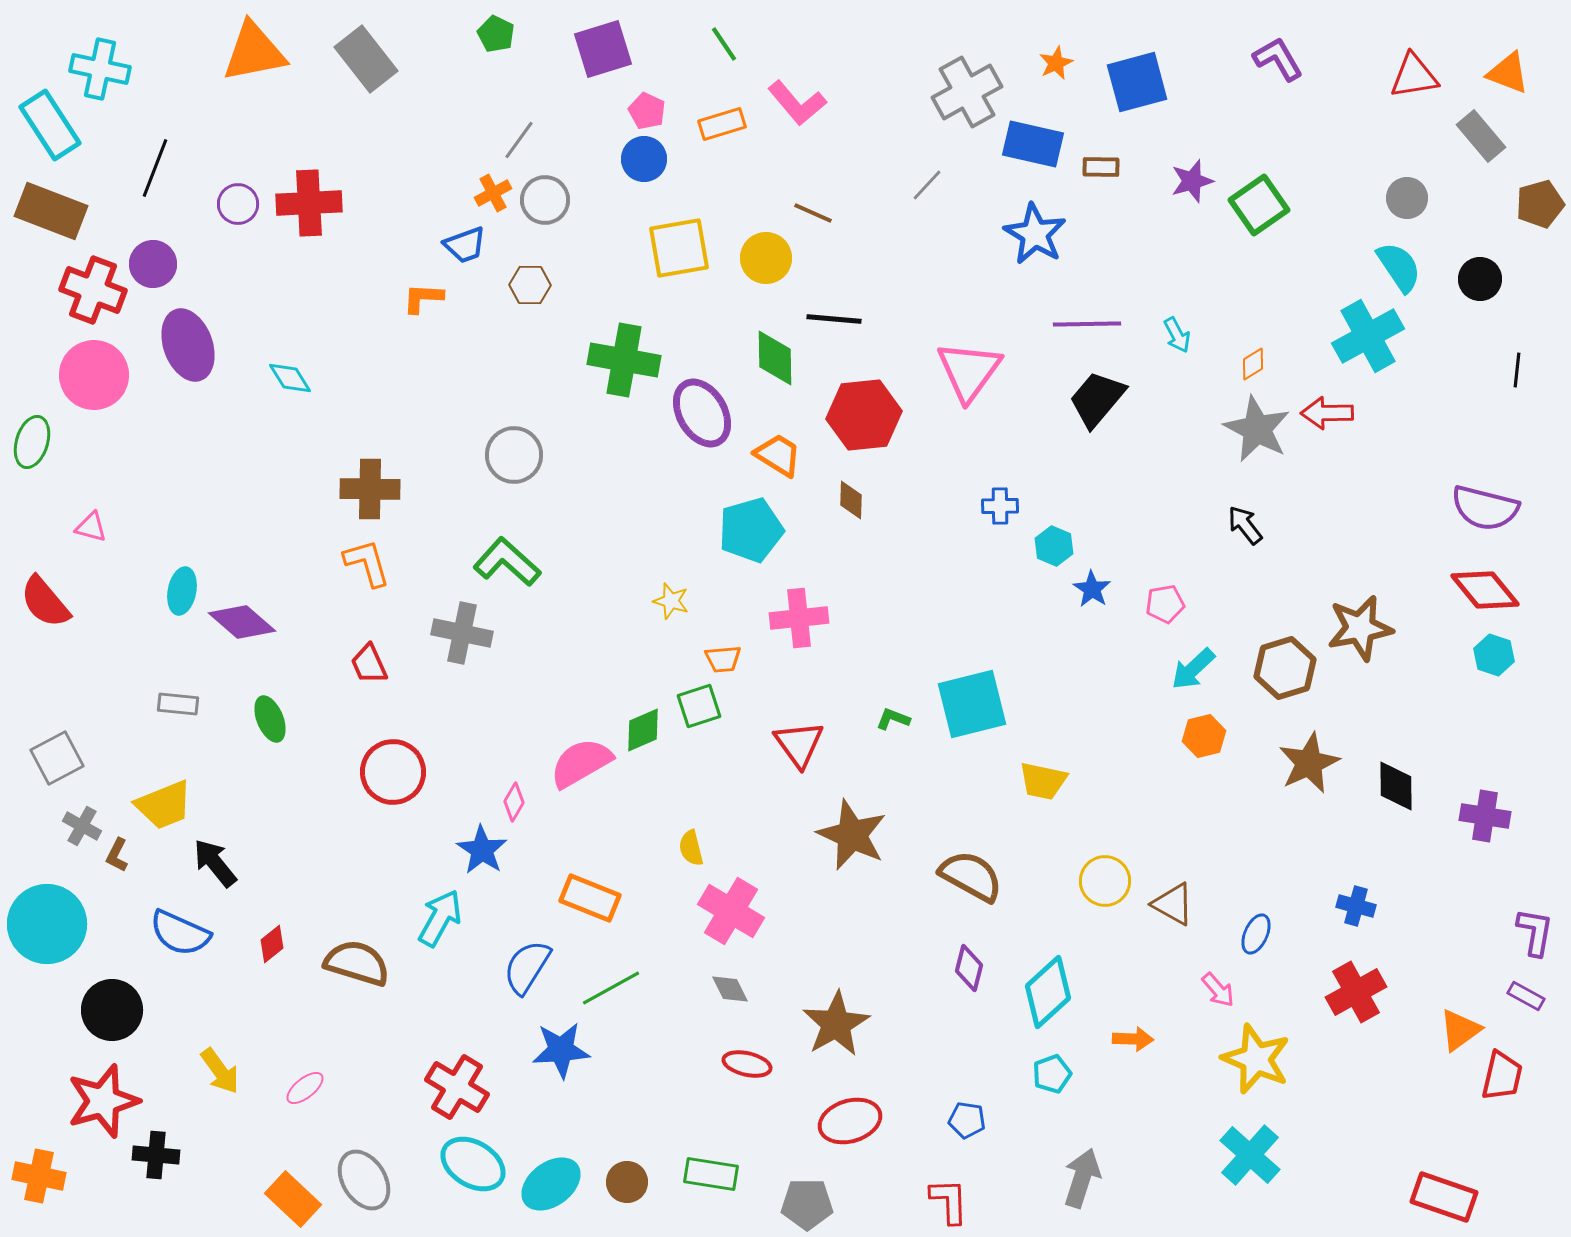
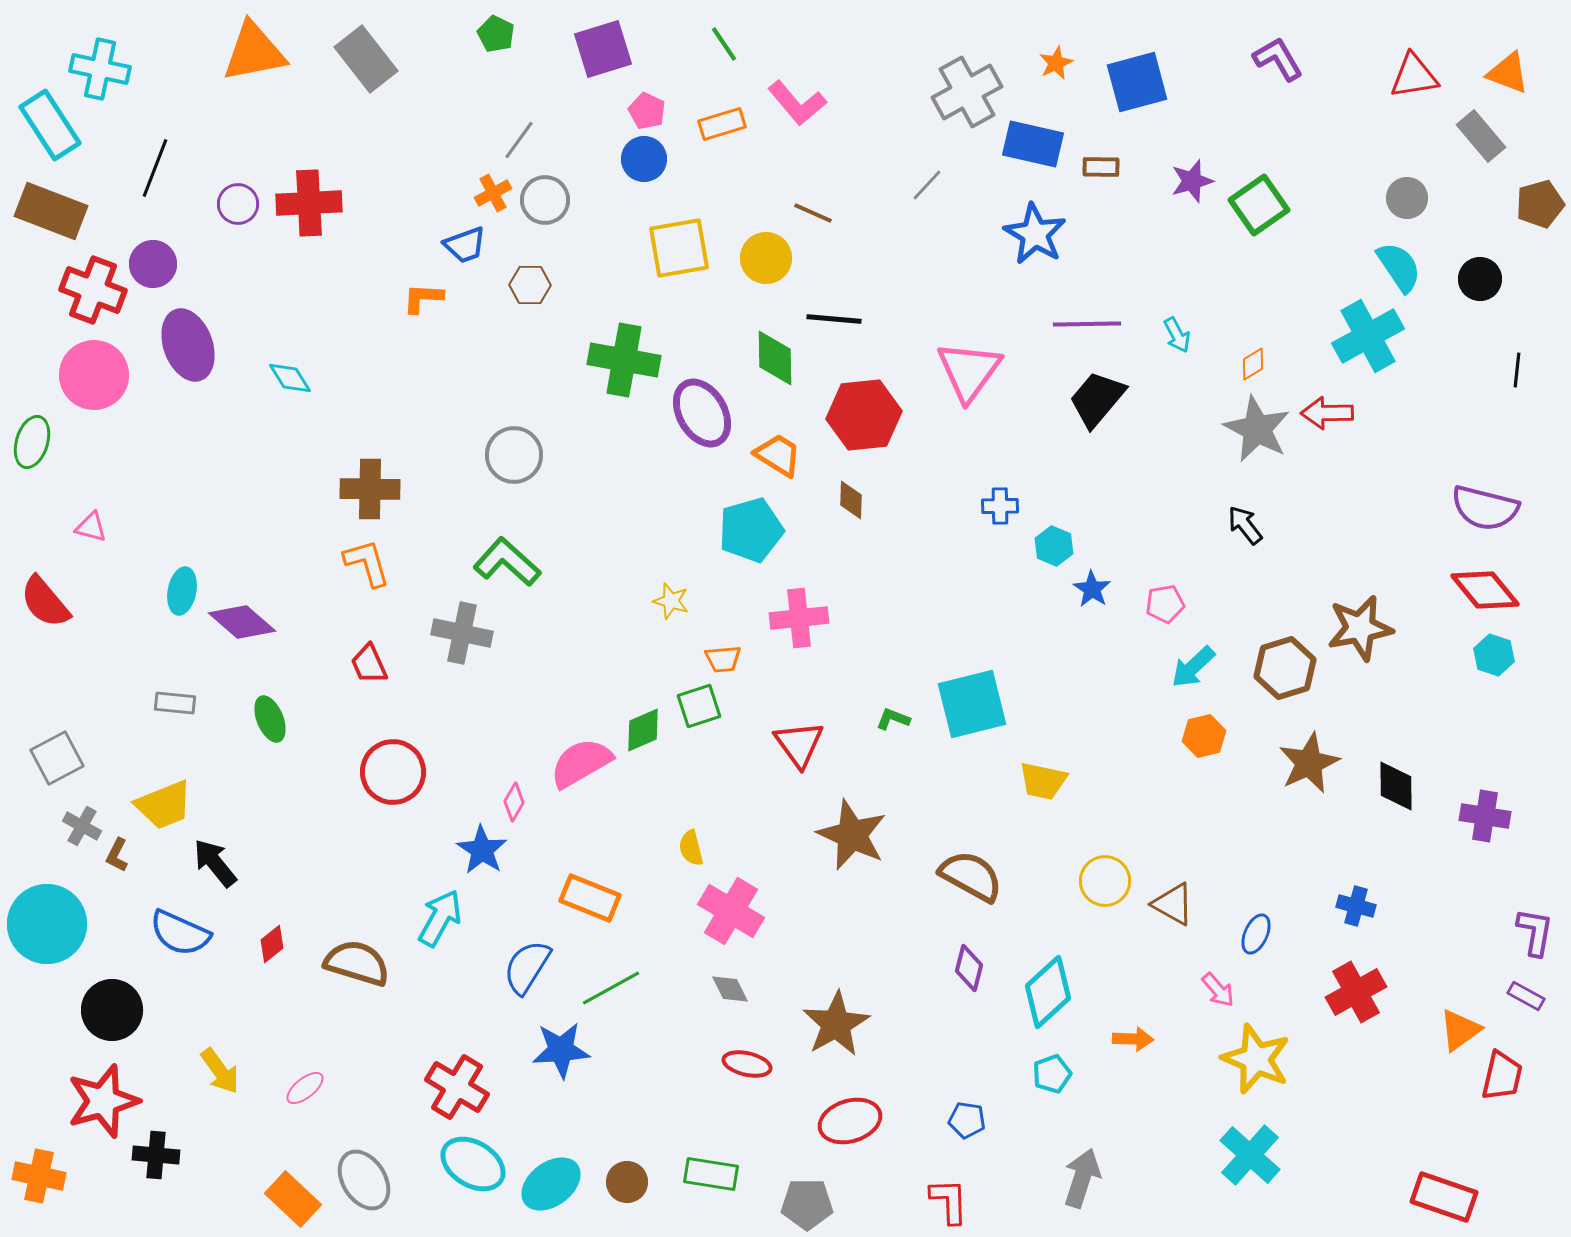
cyan arrow at (1193, 669): moved 2 px up
gray rectangle at (178, 704): moved 3 px left, 1 px up
